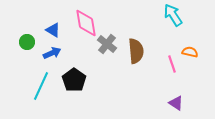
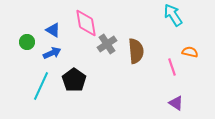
gray cross: rotated 18 degrees clockwise
pink line: moved 3 px down
